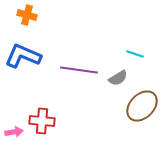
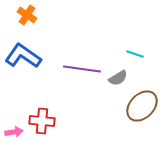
orange cross: rotated 18 degrees clockwise
blue L-shape: rotated 12 degrees clockwise
purple line: moved 3 px right, 1 px up
